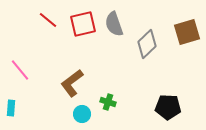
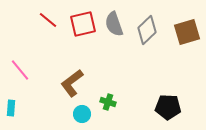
gray diamond: moved 14 px up
